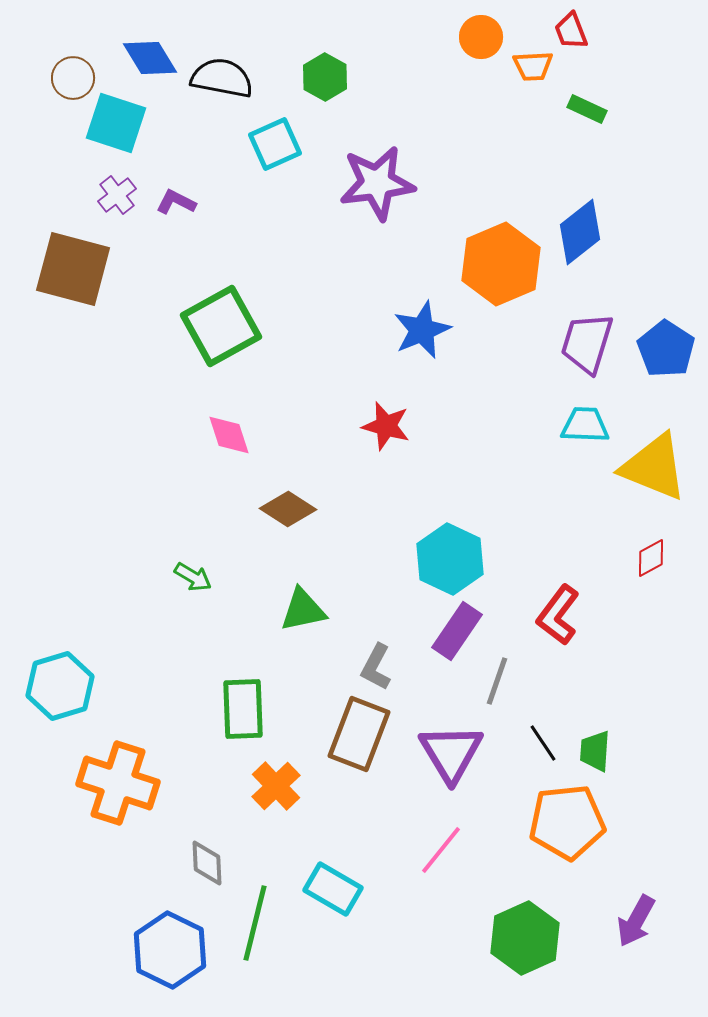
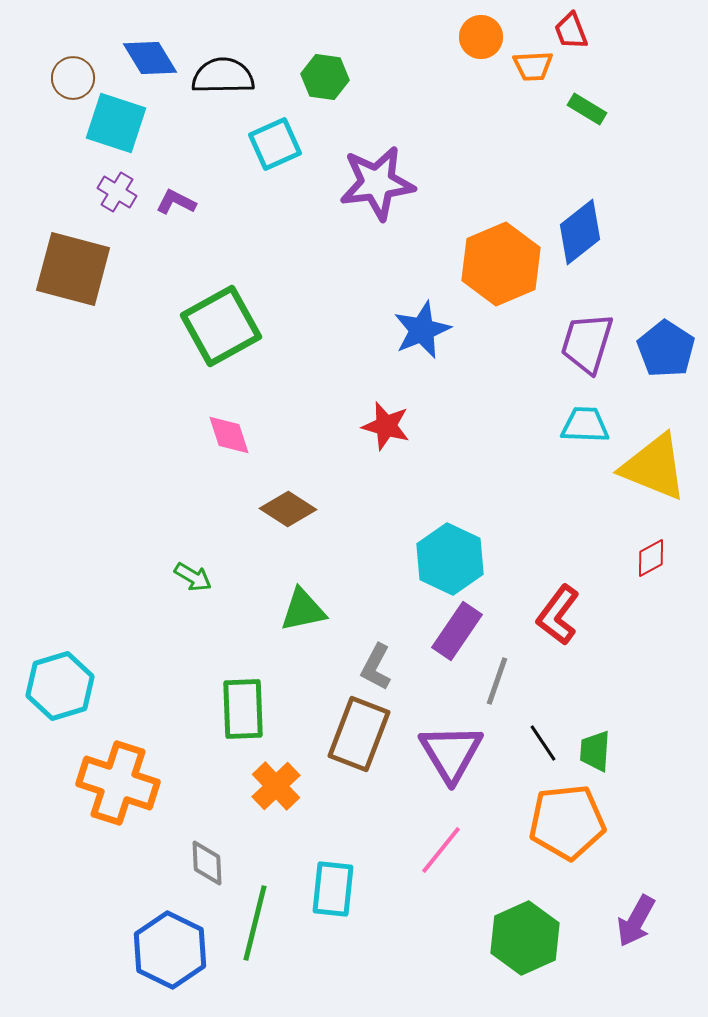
green hexagon at (325, 77): rotated 21 degrees counterclockwise
black semicircle at (222, 78): moved 1 px right, 2 px up; rotated 12 degrees counterclockwise
green rectangle at (587, 109): rotated 6 degrees clockwise
purple cross at (117, 195): moved 3 px up; rotated 21 degrees counterclockwise
cyan rectangle at (333, 889): rotated 66 degrees clockwise
